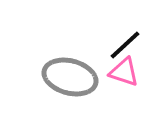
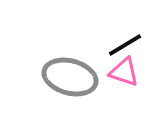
black line: rotated 12 degrees clockwise
